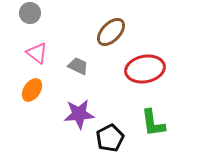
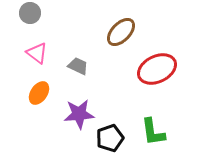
brown ellipse: moved 10 px right
red ellipse: moved 12 px right; rotated 15 degrees counterclockwise
orange ellipse: moved 7 px right, 3 px down
green L-shape: moved 9 px down
black pentagon: rotated 8 degrees clockwise
